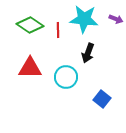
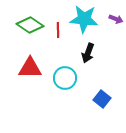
cyan circle: moved 1 px left, 1 px down
